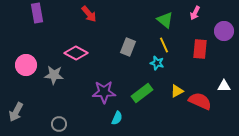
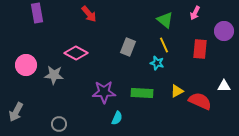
green rectangle: rotated 40 degrees clockwise
